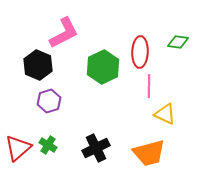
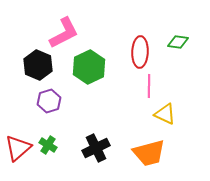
green hexagon: moved 14 px left
